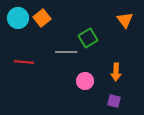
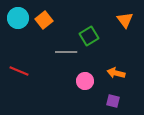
orange square: moved 2 px right, 2 px down
green square: moved 1 px right, 2 px up
red line: moved 5 px left, 9 px down; rotated 18 degrees clockwise
orange arrow: moved 1 px down; rotated 102 degrees clockwise
purple square: moved 1 px left
